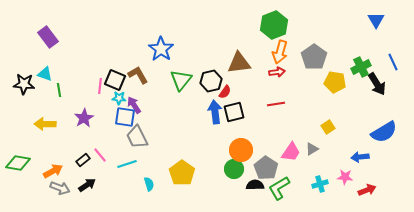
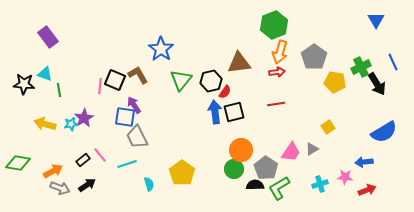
cyan star at (119, 98): moved 48 px left, 26 px down; rotated 16 degrees counterclockwise
yellow arrow at (45, 124): rotated 15 degrees clockwise
blue arrow at (360, 157): moved 4 px right, 5 px down
